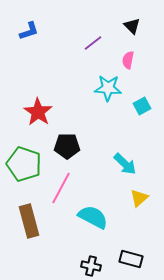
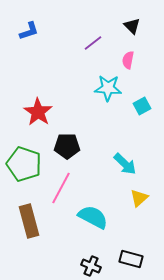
black cross: rotated 12 degrees clockwise
